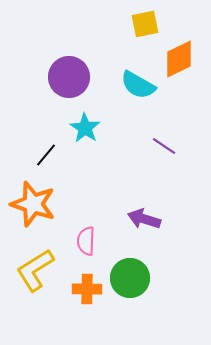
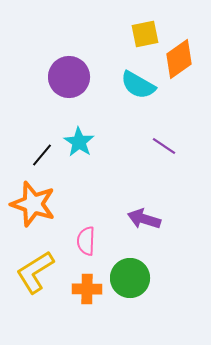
yellow square: moved 10 px down
orange diamond: rotated 9 degrees counterclockwise
cyan star: moved 6 px left, 14 px down
black line: moved 4 px left
yellow L-shape: moved 2 px down
